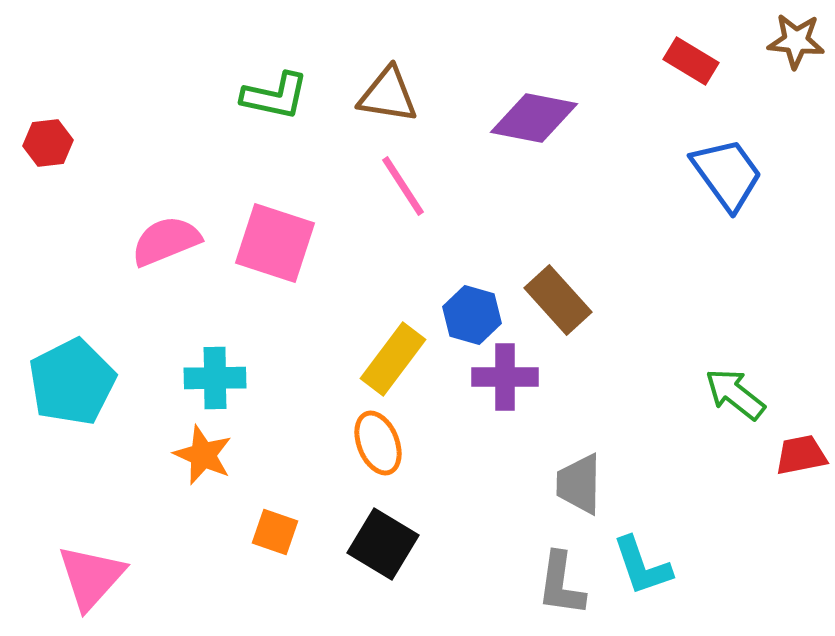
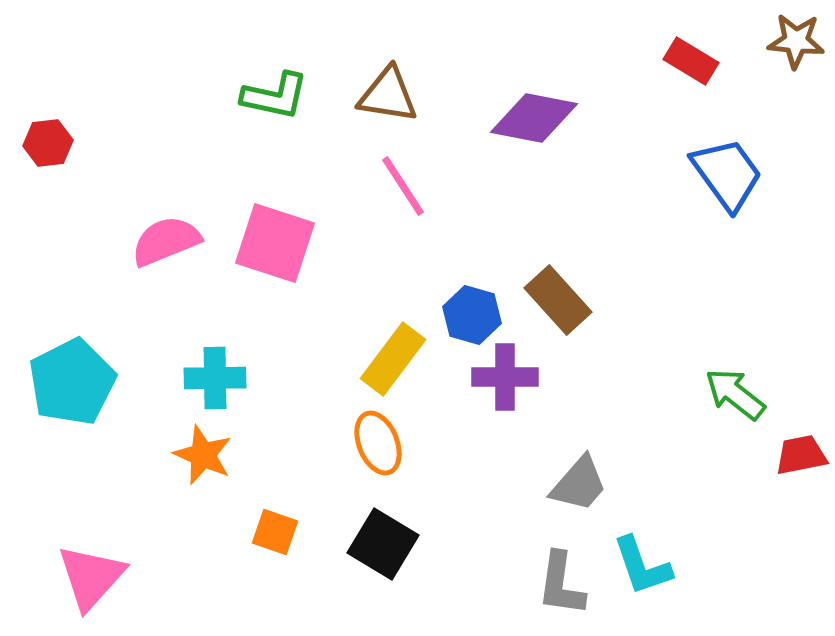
gray trapezoid: rotated 140 degrees counterclockwise
